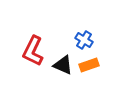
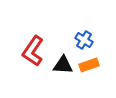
red L-shape: rotated 8 degrees clockwise
black triangle: rotated 20 degrees counterclockwise
